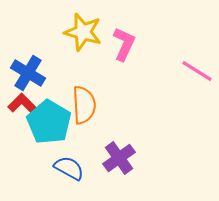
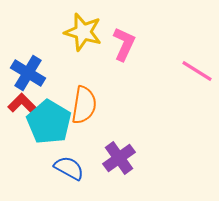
orange semicircle: rotated 12 degrees clockwise
